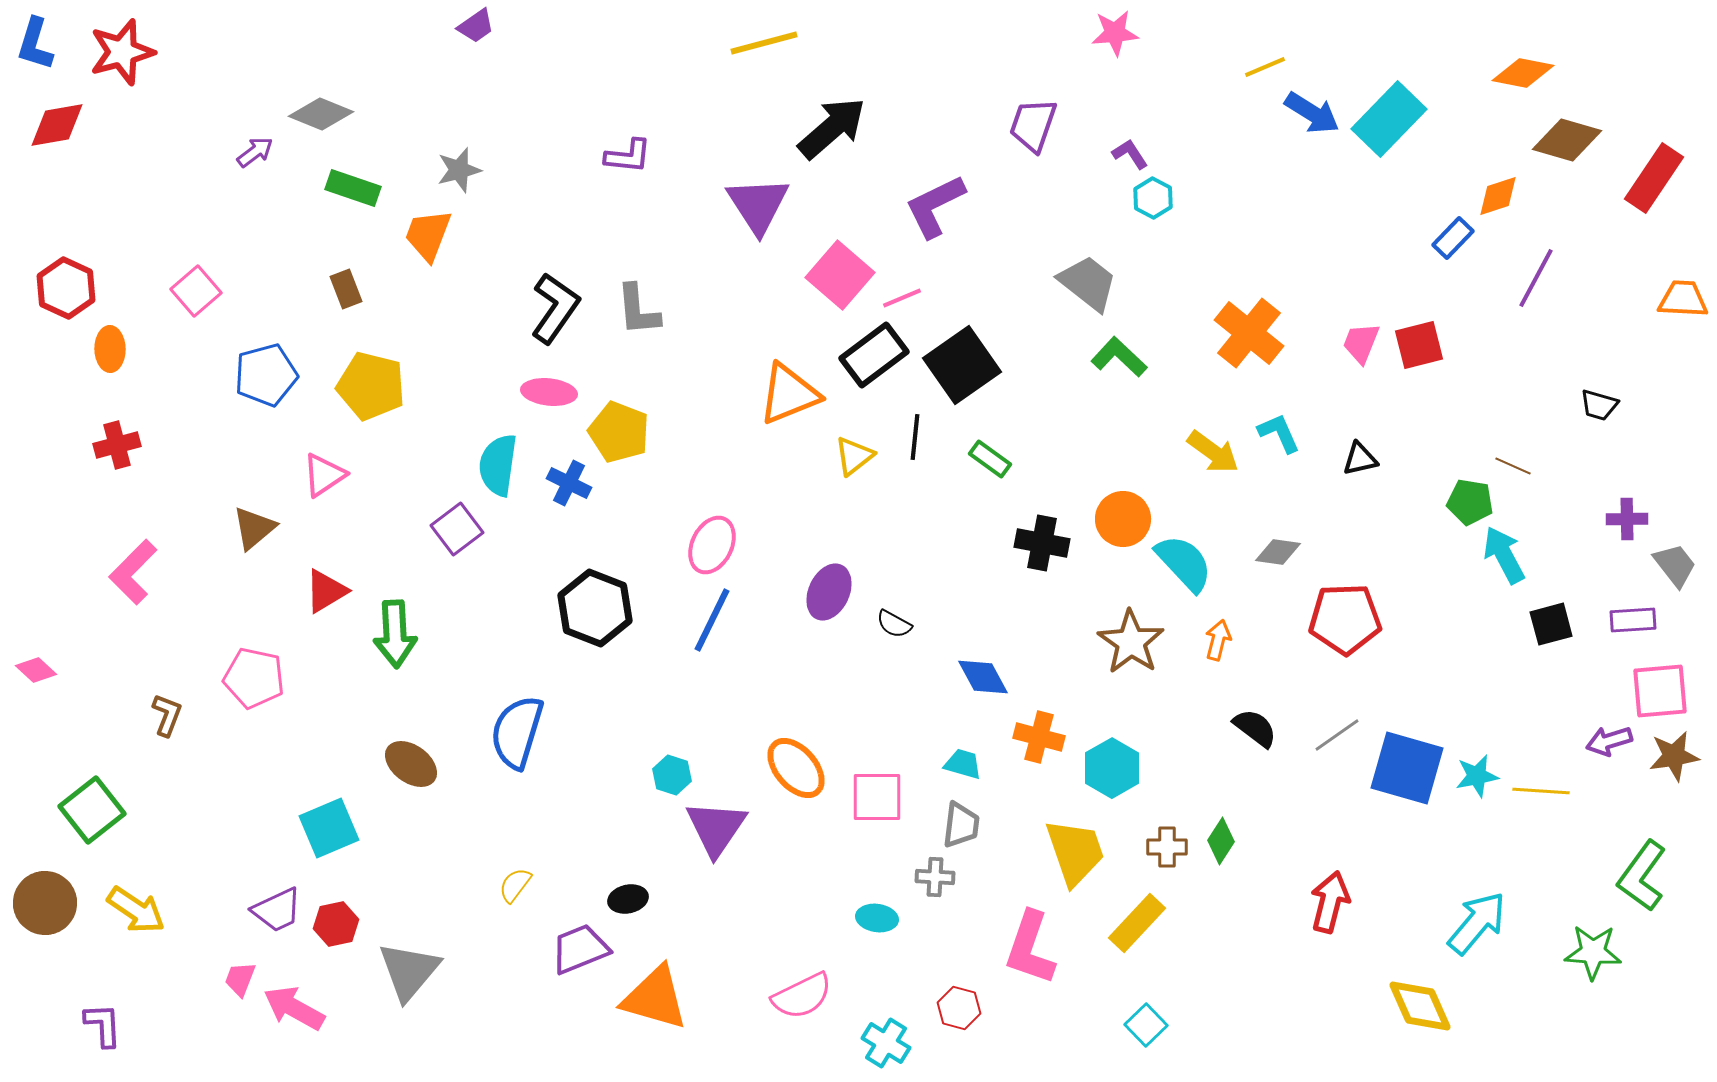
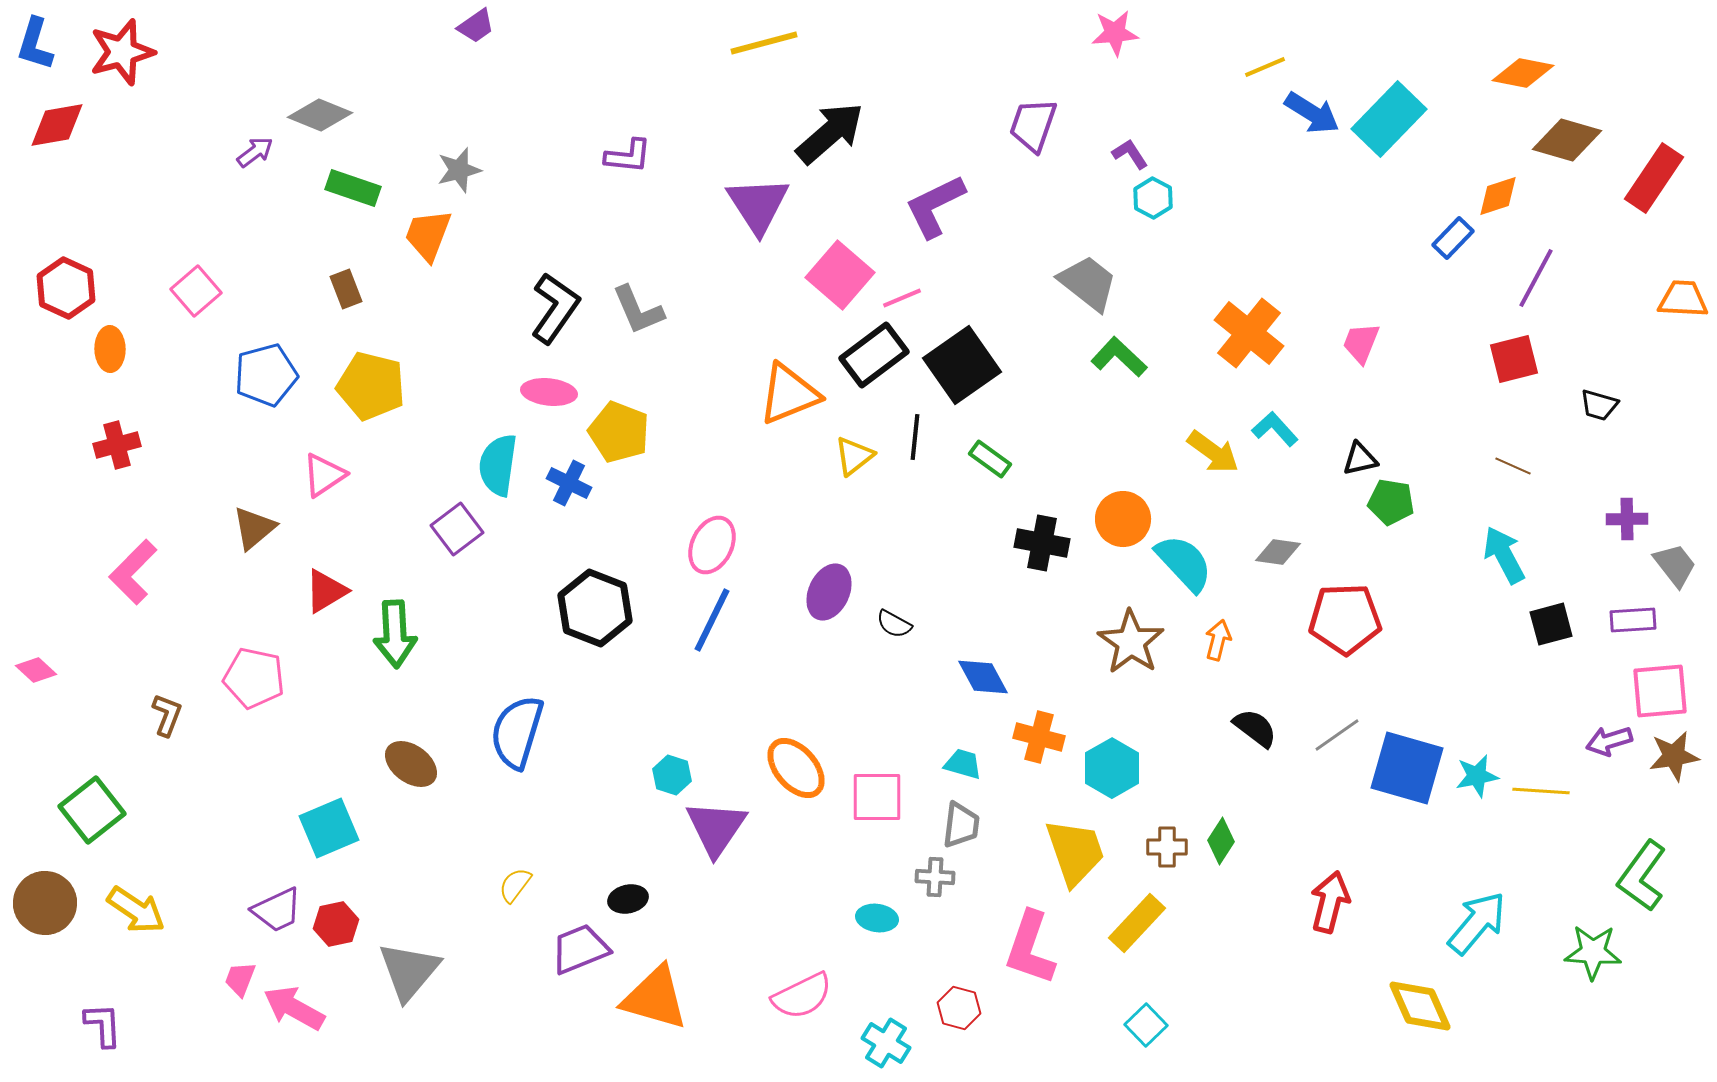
gray diamond at (321, 114): moved 1 px left, 1 px down
black arrow at (832, 128): moved 2 px left, 5 px down
gray L-shape at (638, 310): rotated 18 degrees counterclockwise
red square at (1419, 345): moved 95 px right, 14 px down
cyan L-shape at (1279, 433): moved 4 px left, 4 px up; rotated 18 degrees counterclockwise
green pentagon at (1470, 502): moved 79 px left
